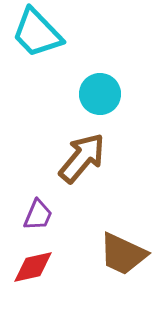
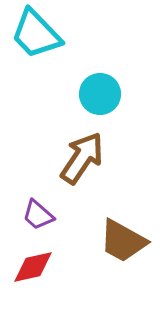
cyan trapezoid: moved 1 px left, 1 px down
brown arrow: rotated 6 degrees counterclockwise
purple trapezoid: rotated 108 degrees clockwise
brown trapezoid: moved 13 px up; rotated 4 degrees clockwise
